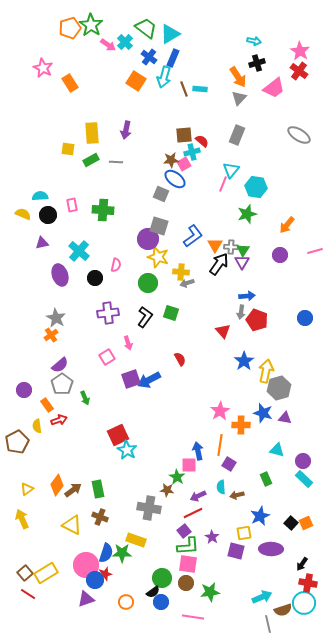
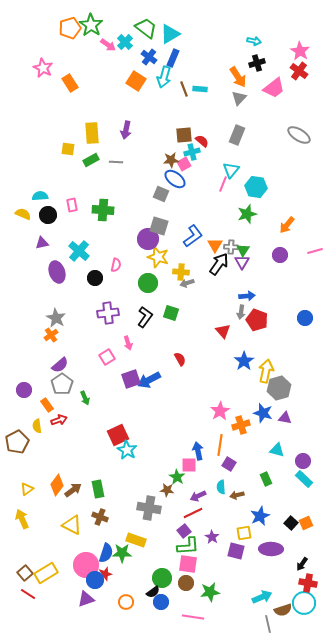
purple ellipse at (60, 275): moved 3 px left, 3 px up
orange cross at (241, 425): rotated 18 degrees counterclockwise
